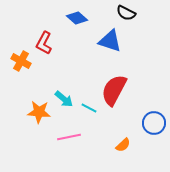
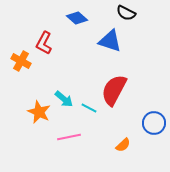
orange star: rotated 20 degrees clockwise
